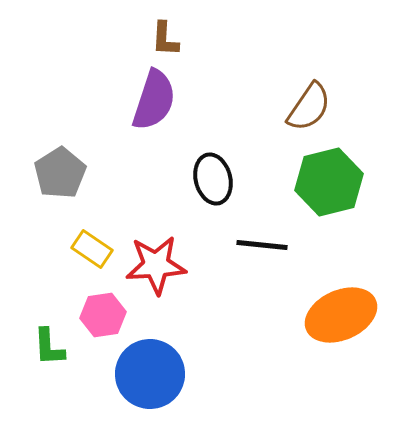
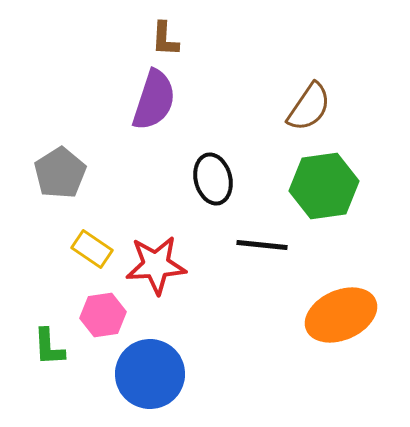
green hexagon: moved 5 px left, 4 px down; rotated 6 degrees clockwise
